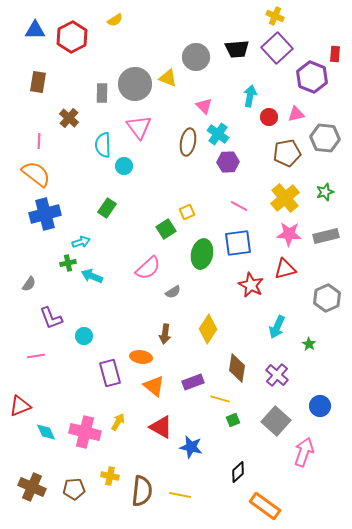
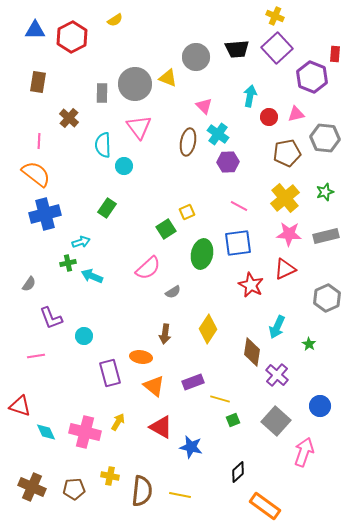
red triangle at (285, 269): rotated 10 degrees counterclockwise
brown diamond at (237, 368): moved 15 px right, 16 px up
red triangle at (20, 406): rotated 40 degrees clockwise
